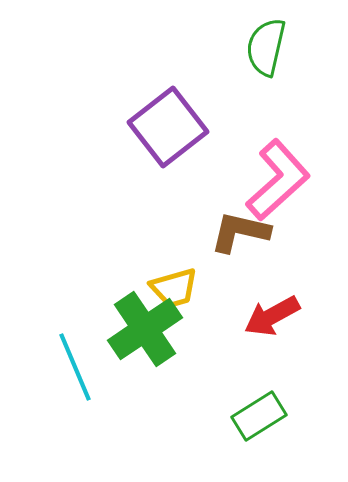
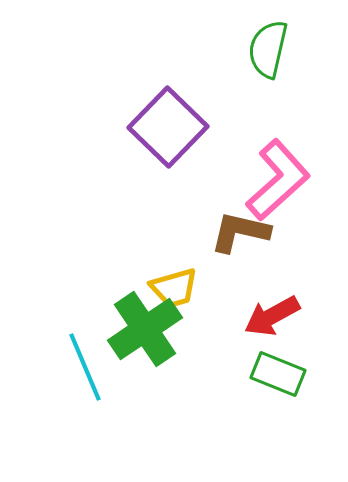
green semicircle: moved 2 px right, 2 px down
purple square: rotated 8 degrees counterclockwise
cyan line: moved 10 px right
green rectangle: moved 19 px right, 42 px up; rotated 54 degrees clockwise
